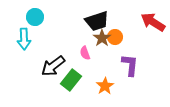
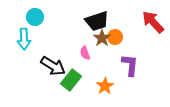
red arrow: rotated 15 degrees clockwise
black arrow: rotated 110 degrees counterclockwise
